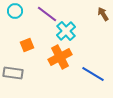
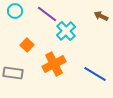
brown arrow: moved 2 px left, 2 px down; rotated 32 degrees counterclockwise
orange square: rotated 24 degrees counterclockwise
orange cross: moved 6 px left, 7 px down
blue line: moved 2 px right
